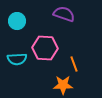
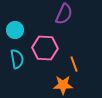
purple semicircle: rotated 95 degrees clockwise
cyan circle: moved 2 px left, 9 px down
cyan semicircle: rotated 96 degrees counterclockwise
